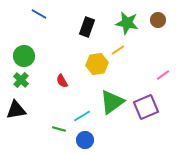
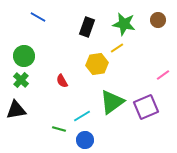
blue line: moved 1 px left, 3 px down
green star: moved 3 px left, 1 px down
yellow line: moved 1 px left, 2 px up
